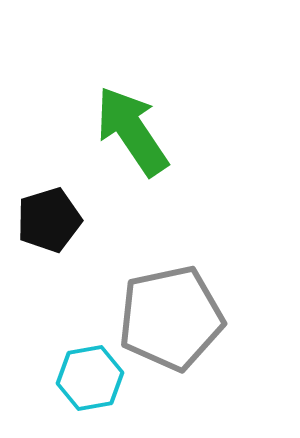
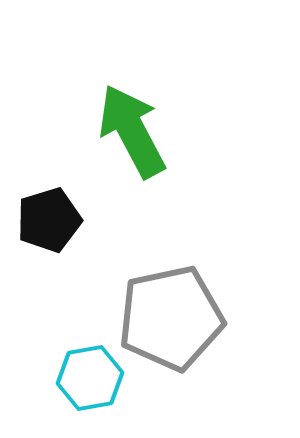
green arrow: rotated 6 degrees clockwise
